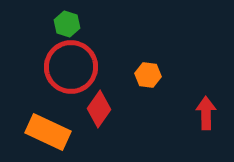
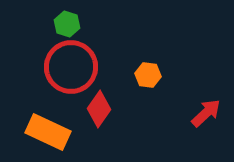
red arrow: rotated 48 degrees clockwise
